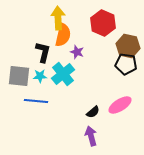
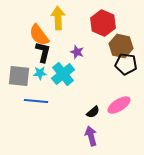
orange semicircle: moved 24 px left; rotated 130 degrees clockwise
brown hexagon: moved 7 px left
cyan star: moved 3 px up
pink ellipse: moved 1 px left
